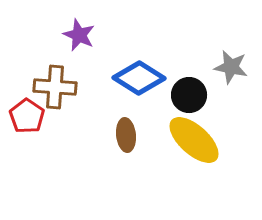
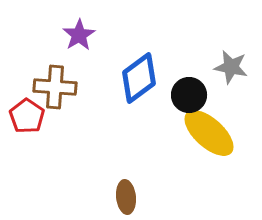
purple star: rotated 16 degrees clockwise
blue diamond: rotated 69 degrees counterclockwise
brown ellipse: moved 62 px down
yellow ellipse: moved 15 px right, 7 px up
